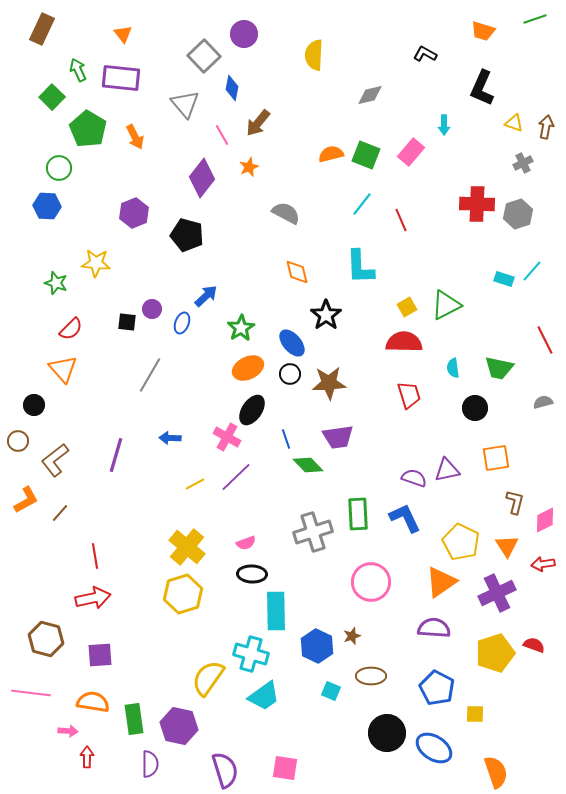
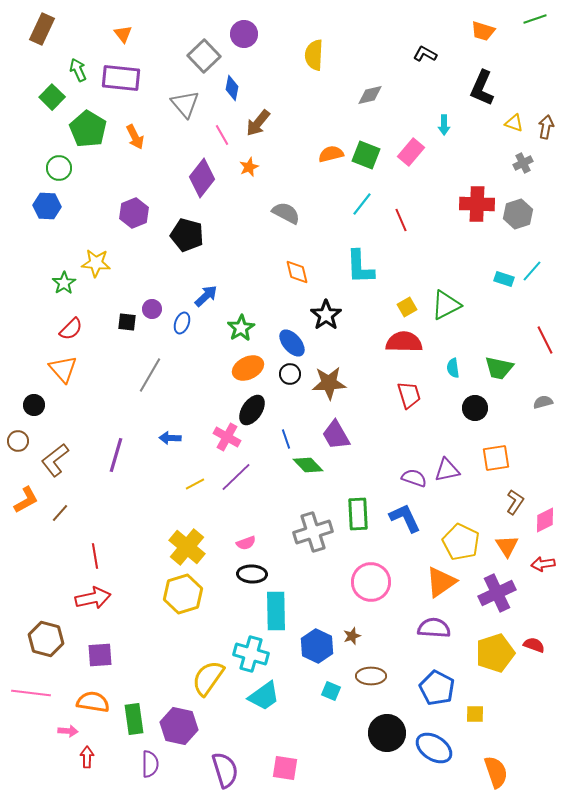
green star at (56, 283): moved 8 px right; rotated 20 degrees clockwise
purple trapezoid at (338, 437): moved 2 px left, 2 px up; rotated 68 degrees clockwise
brown L-shape at (515, 502): rotated 20 degrees clockwise
